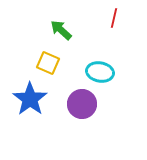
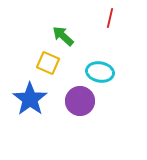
red line: moved 4 px left
green arrow: moved 2 px right, 6 px down
purple circle: moved 2 px left, 3 px up
